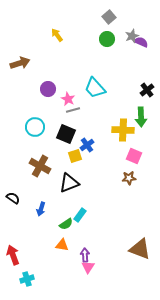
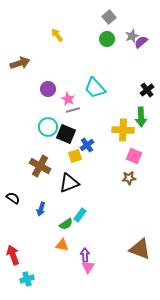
purple semicircle: rotated 64 degrees counterclockwise
cyan circle: moved 13 px right
